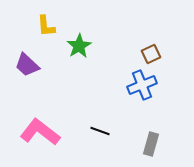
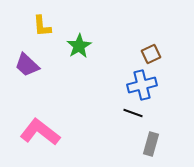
yellow L-shape: moved 4 px left
blue cross: rotated 8 degrees clockwise
black line: moved 33 px right, 18 px up
